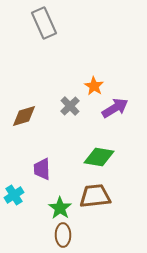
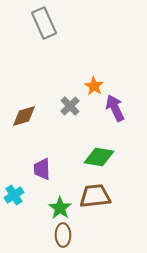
purple arrow: rotated 84 degrees counterclockwise
